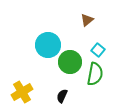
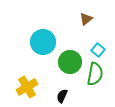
brown triangle: moved 1 px left, 1 px up
cyan circle: moved 5 px left, 3 px up
yellow cross: moved 5 px right, 5 px up
